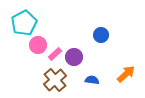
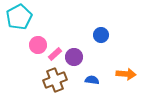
cyan pentagon: moved 5 px left, 6 px up
orange arrow: rotated 48 degrees clockwise
brown cross: rotated 20 degrees clockwise
